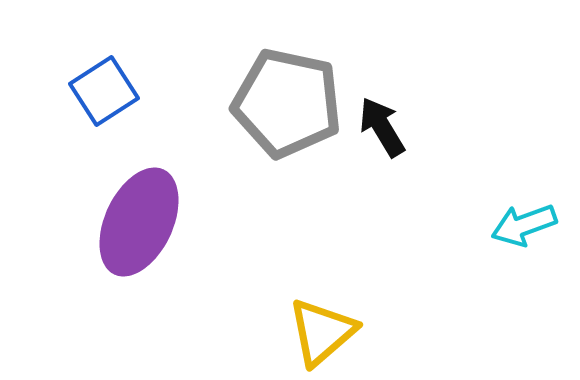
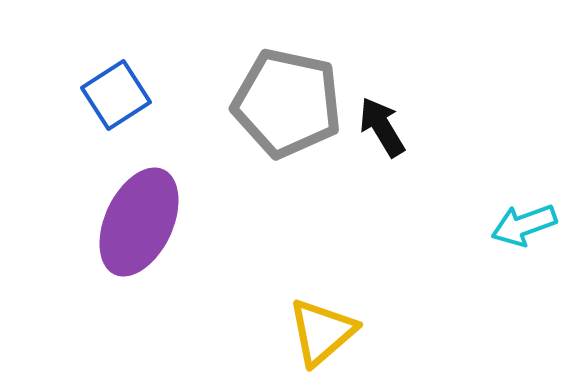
blue square: moved 12 px right, 4 px down
